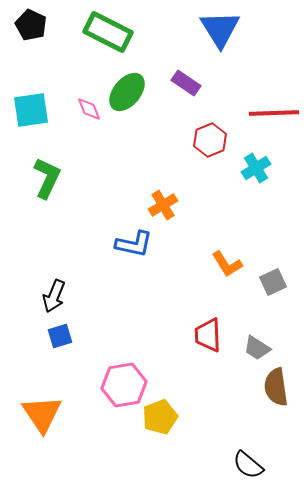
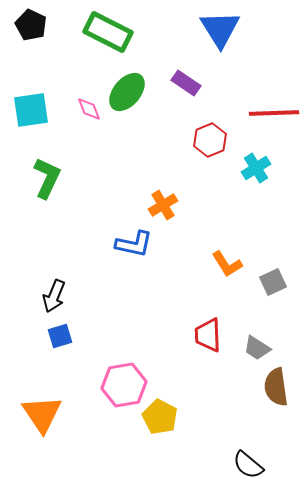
yellow pentagon: rotated 24 degrees counterclockwise
